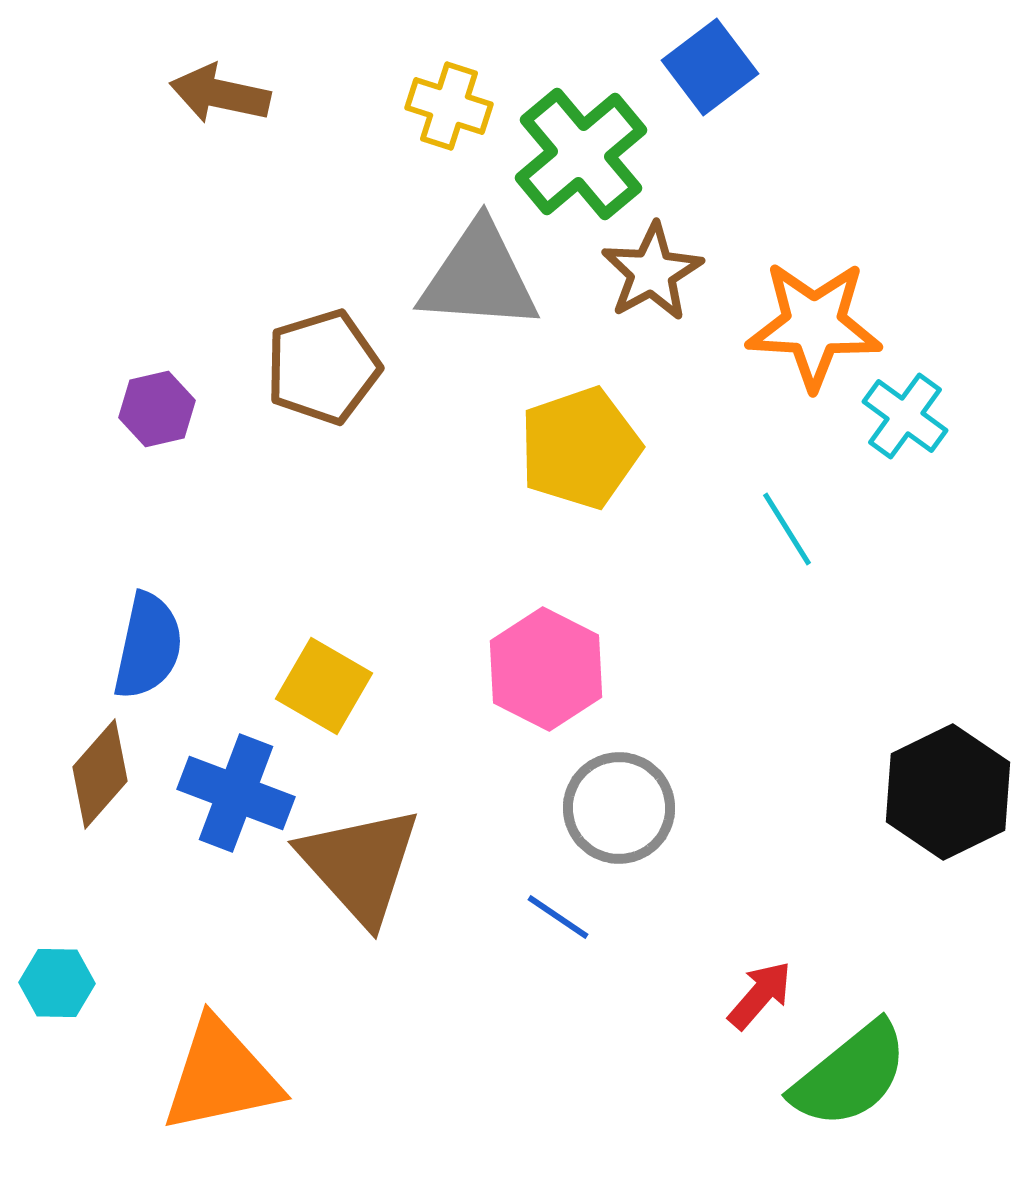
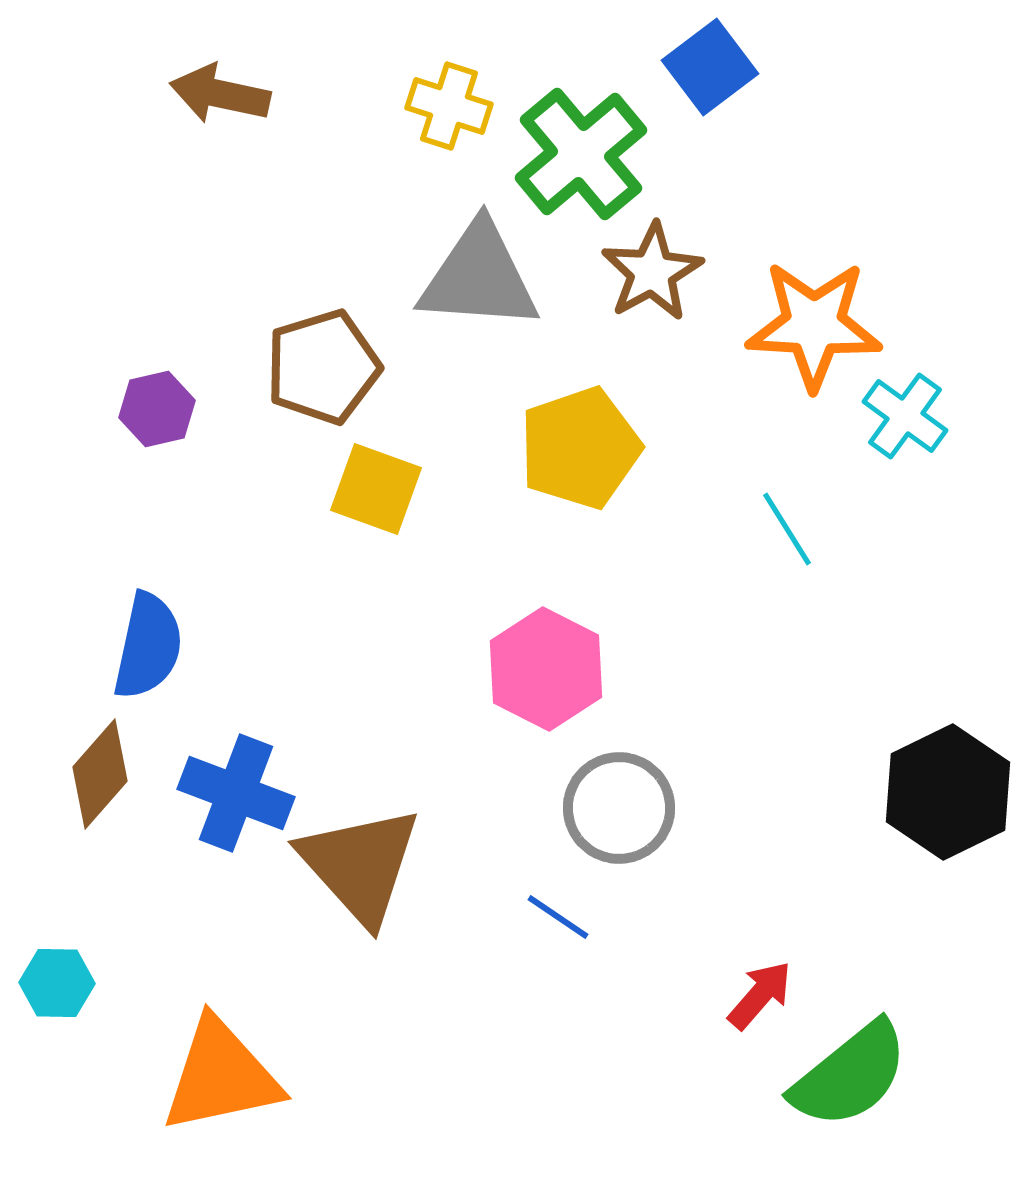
yellow square: moved 52 px right, 197 px up; rotated 10 degrees counterclockwise
